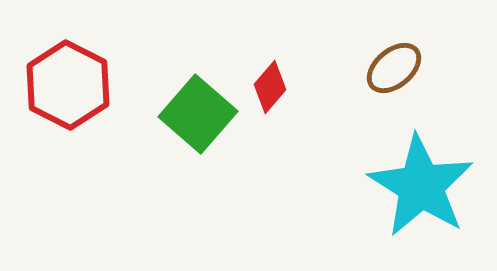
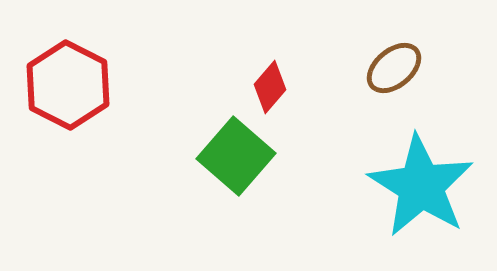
green square: moved 38 px right, 42 px down
